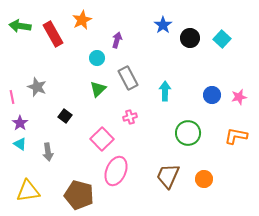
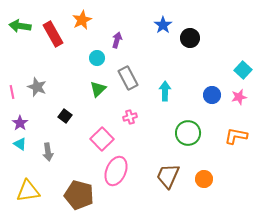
cyan square: moved 21 px right, 31 px down
pink line: moved 5 px up
